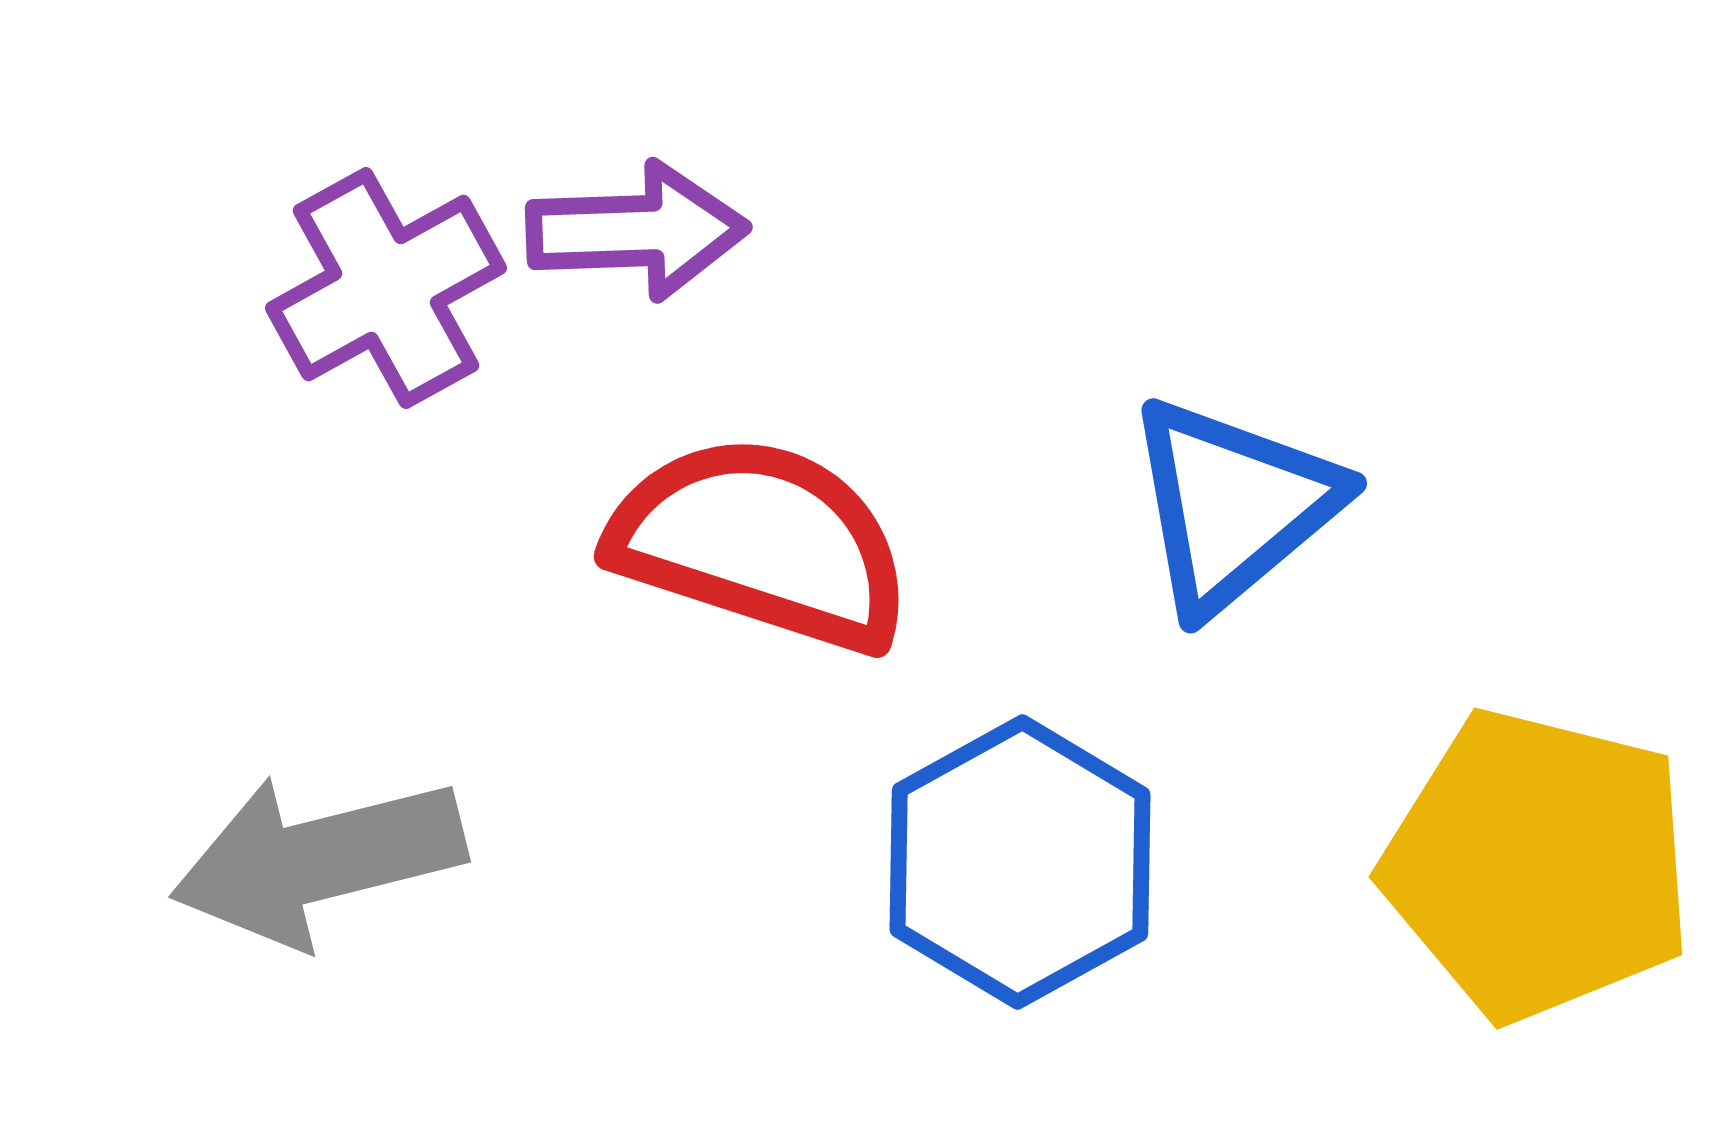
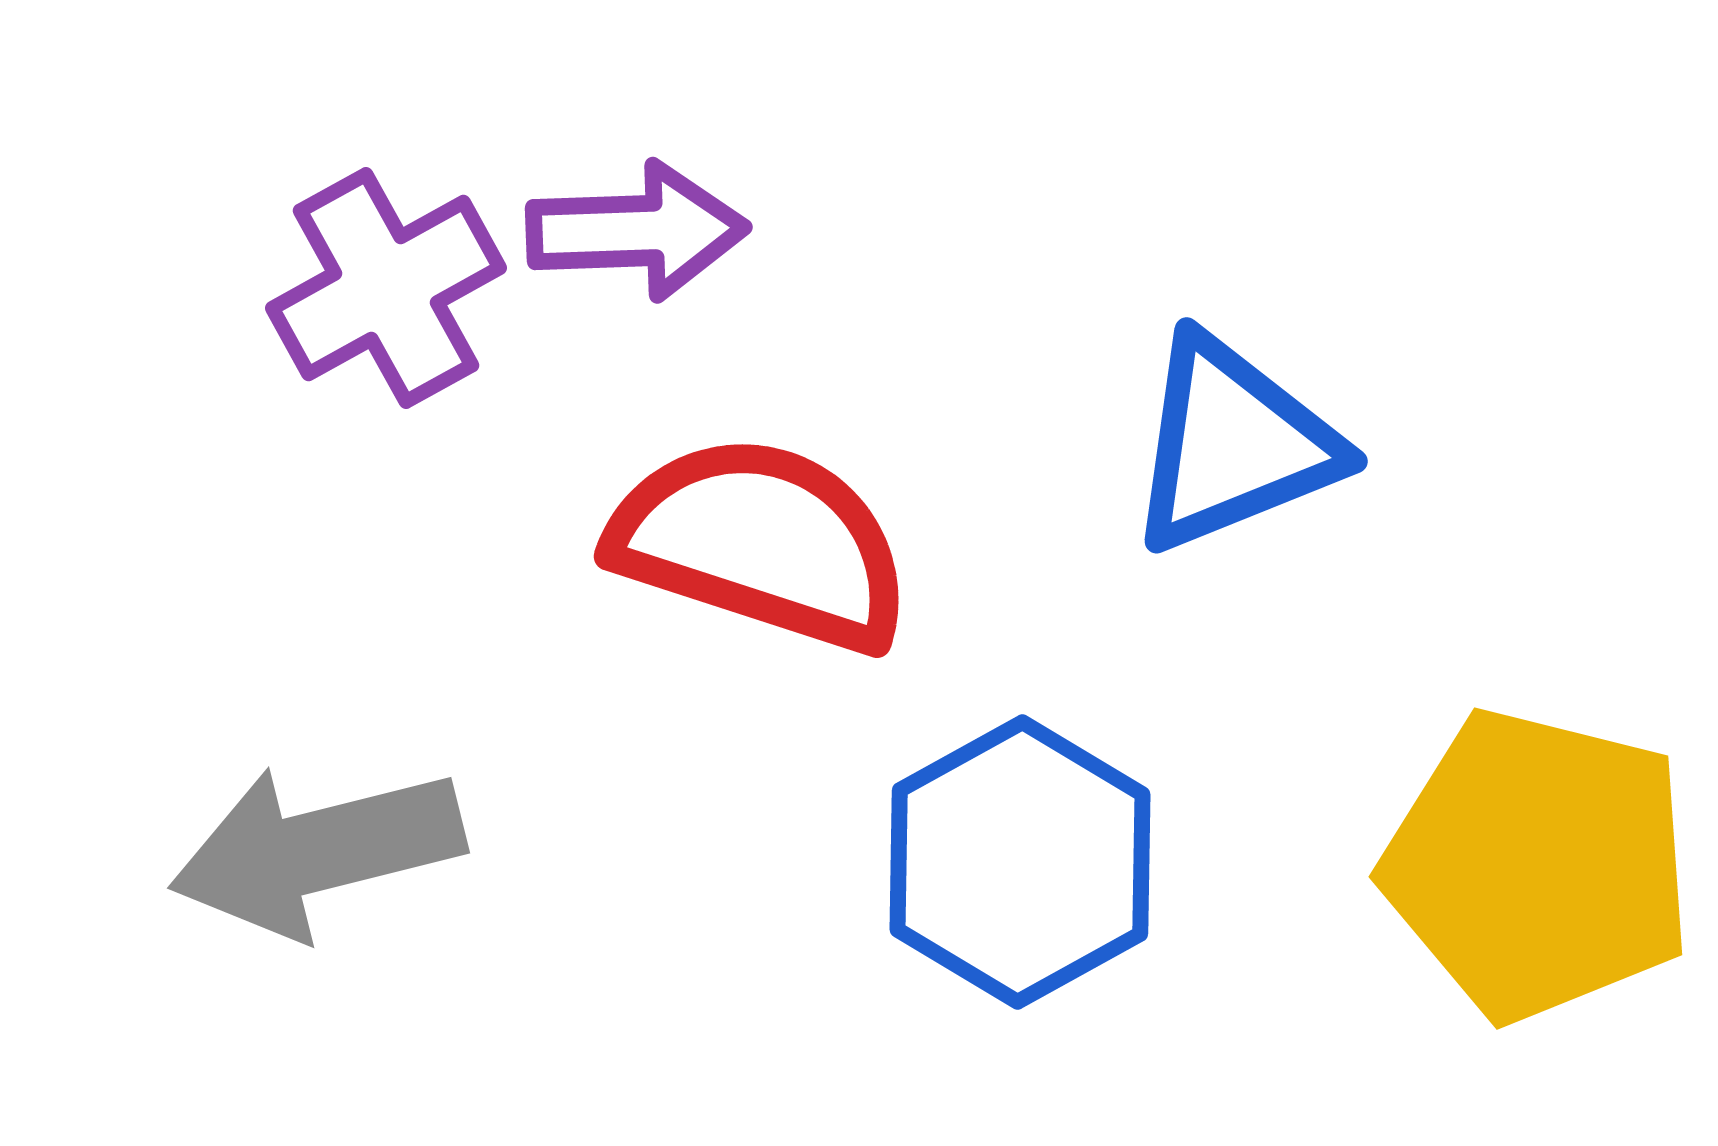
blue triangle: moved 61 px up; rotated 18 degrees clockwise
gray arrow: moved 1 px left, 9 px up
